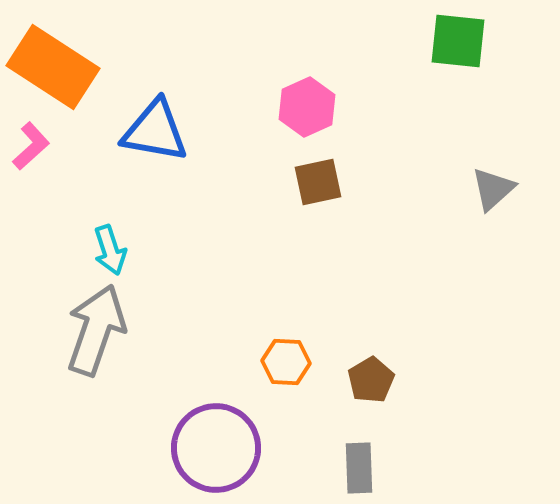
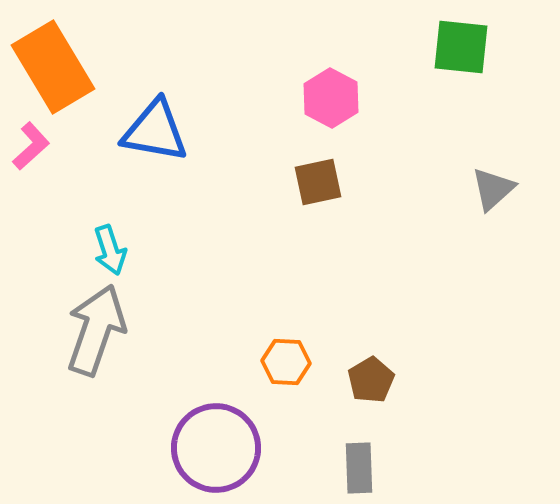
green square: moved 3 px right, 6 px down
orange rectangle: rotated 26 degrees clockwise
pink hexagon: moved 24 px right, 9 px up; rotated 8 degrees counterclockwise
